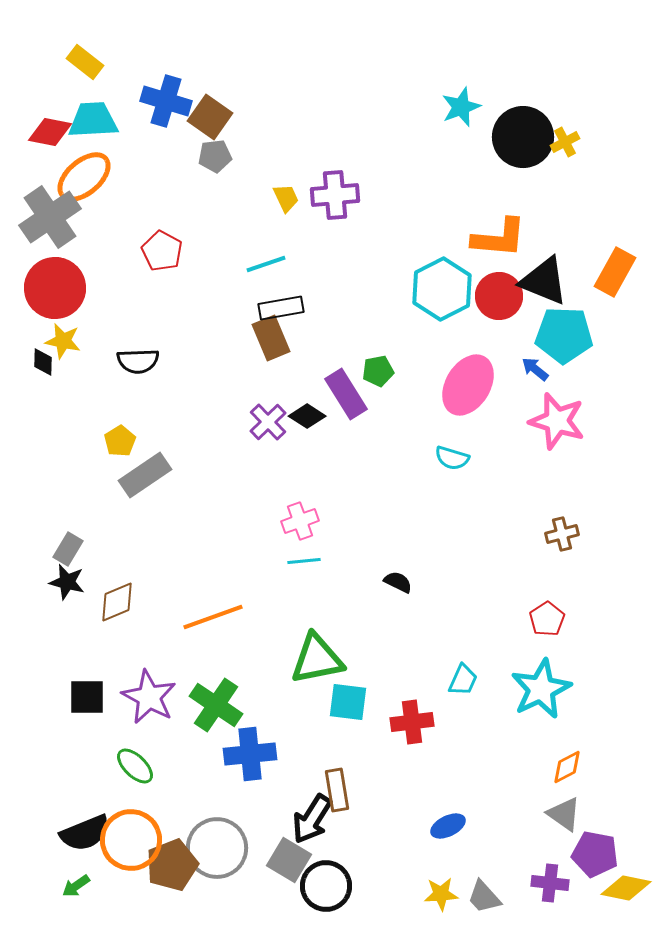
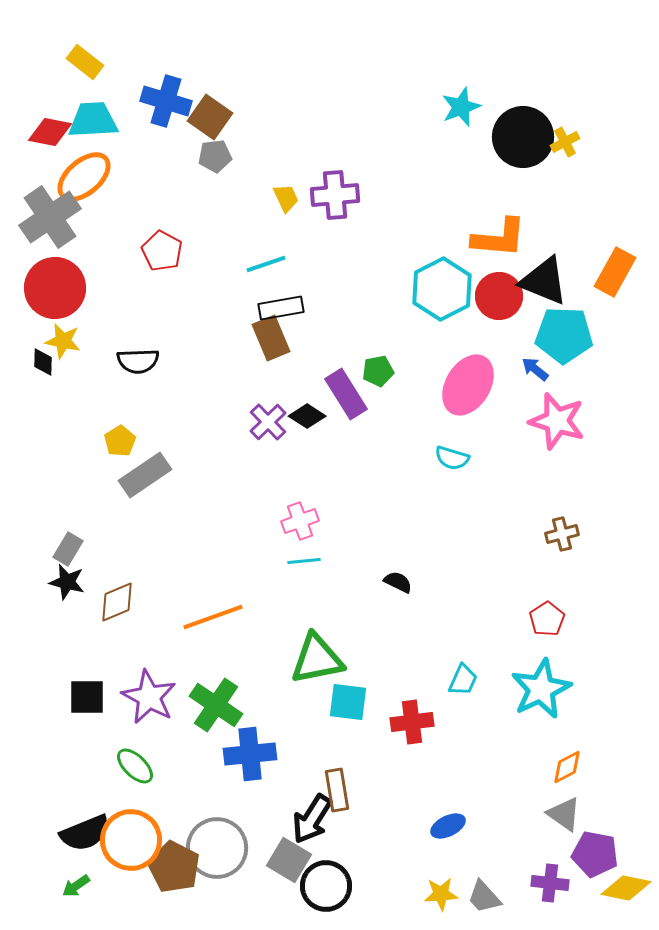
brown pentagon at (172, 865): moved 2 px right, 2 px down; rotated 24 degrees counterclockwise
